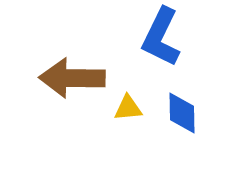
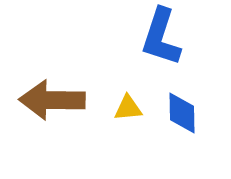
blue L-shape: rotated 8 degrees counterclockwise
brown arrow: moved 20 px left, 22 px down
